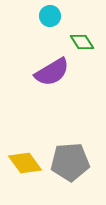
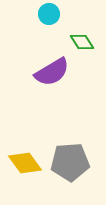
cyan circle: moved 1 px left, 2 px up
